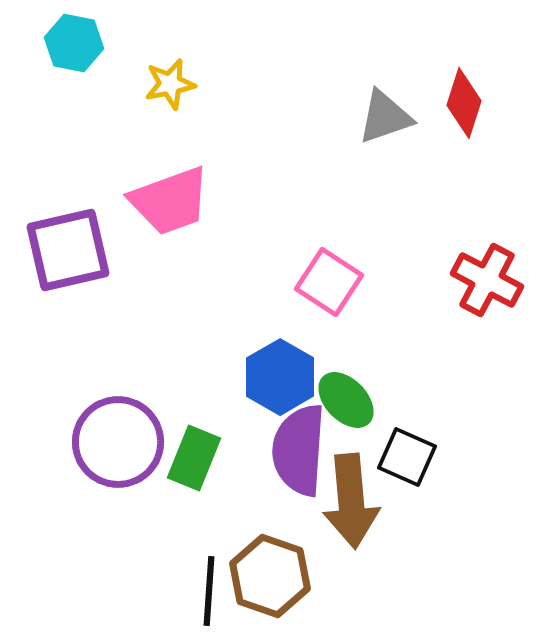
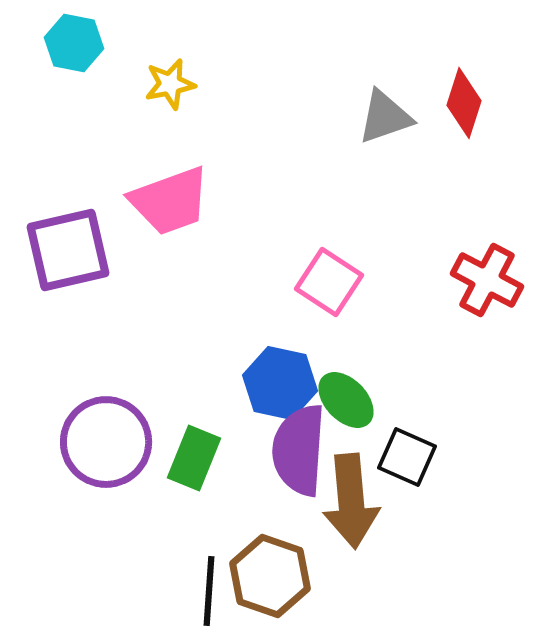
blue hexagon: moved 6 px down; rotated 18 degrees counterclockwise
purple circle: moved 12 px left
